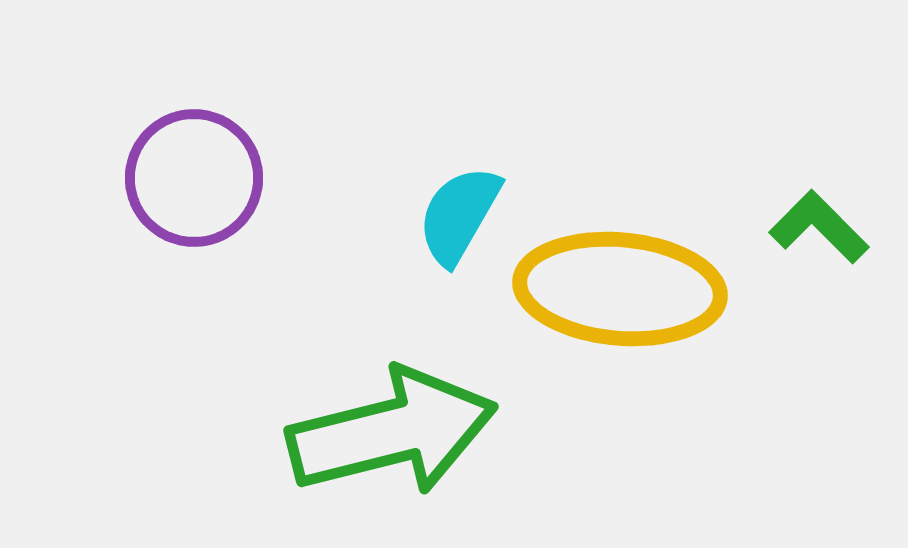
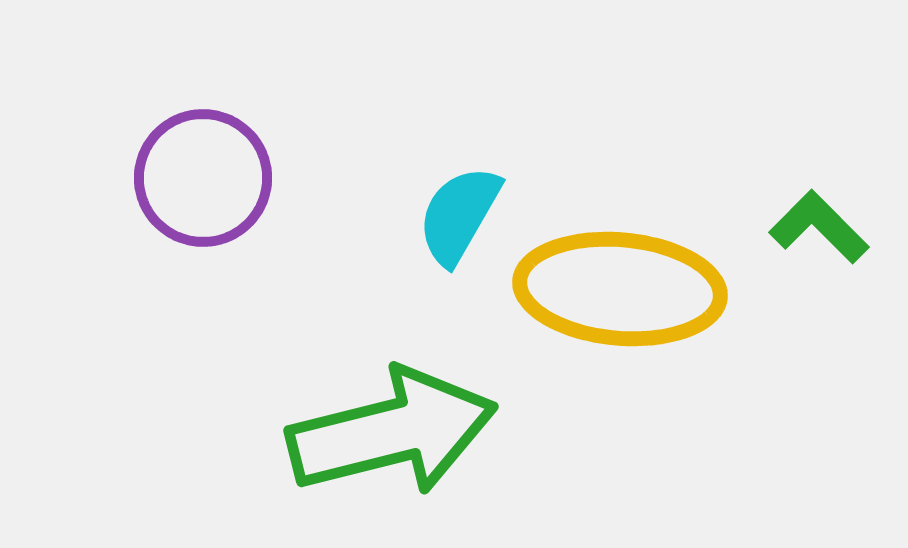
purple circle: moved 9 px right
